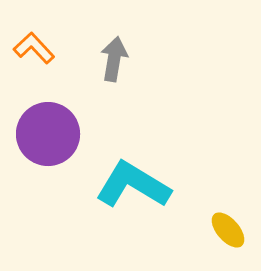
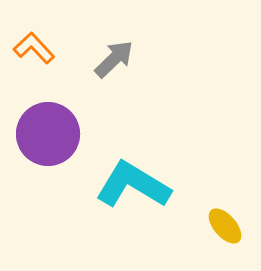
gray arrow: rotated 36 degrees clockwise
yellow ellipse: moved 3 px left, 4 px up
